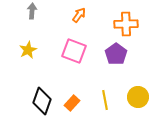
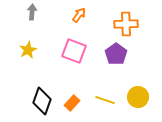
gray arrow: moved 1 px down
yellow line: rotated 60 degrees counterclockwise
